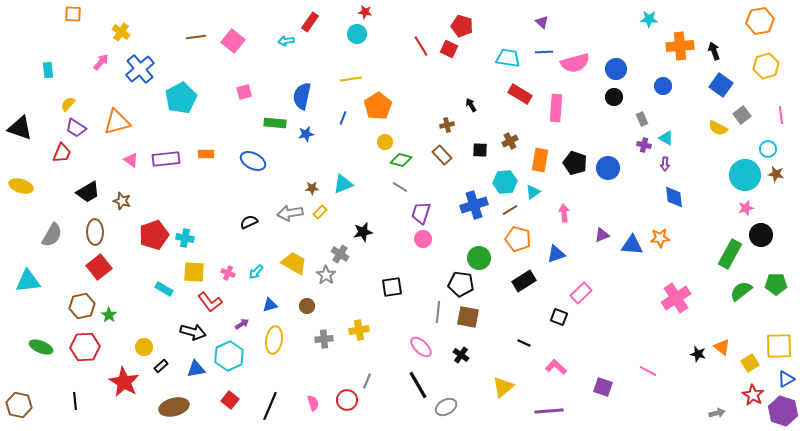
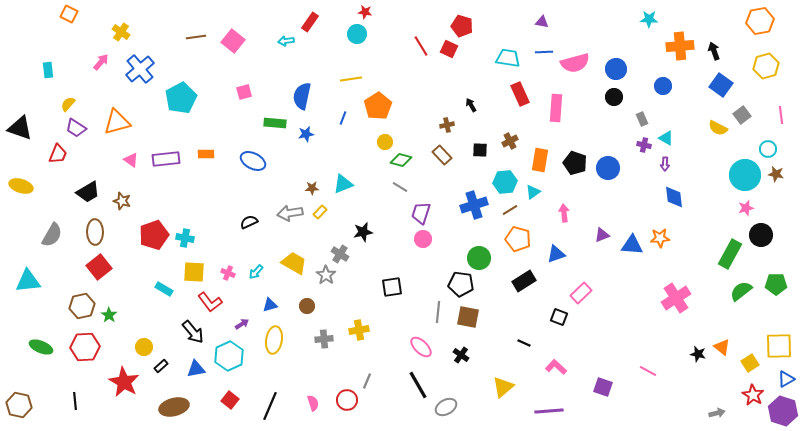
orange square at (73, 14): moved 4 px left; rotated 24 degrees clockwise
purple triangle at (542, 22): rotated 32 degrees counterclockwise
red rectangle at (520, 94): rotated 35 degrees clockwise
red trapezoid at (62, 153): moved 4 px left, 1 px down
black arrow at (193, 332): rotated 35 degrees clockwise
